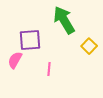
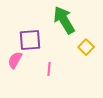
yellow square: moved 3 px left, 1 px down
